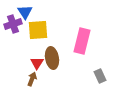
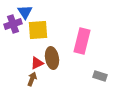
red triangle: rotated 32 degrees clockwise
gray rectangle: rotated 48 degrees counterclockwise
